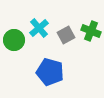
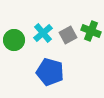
cyan cross: moved 4 px right, 5 px down
gray square: moved 2 px right
